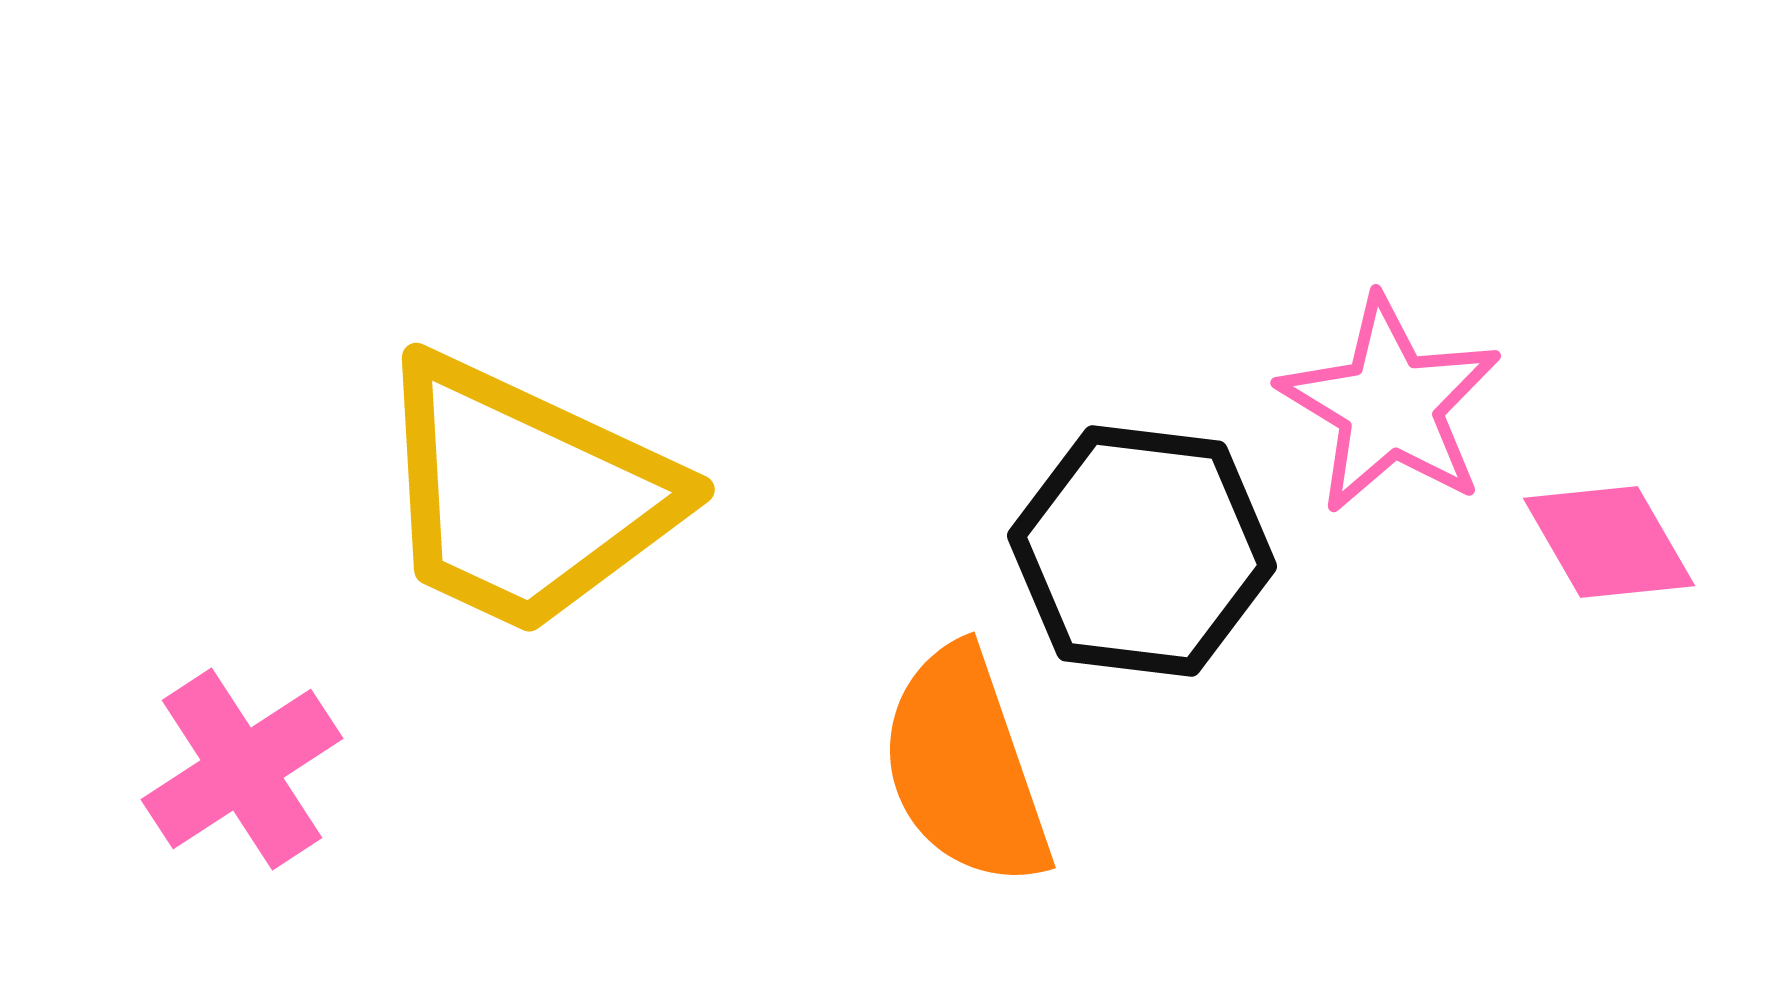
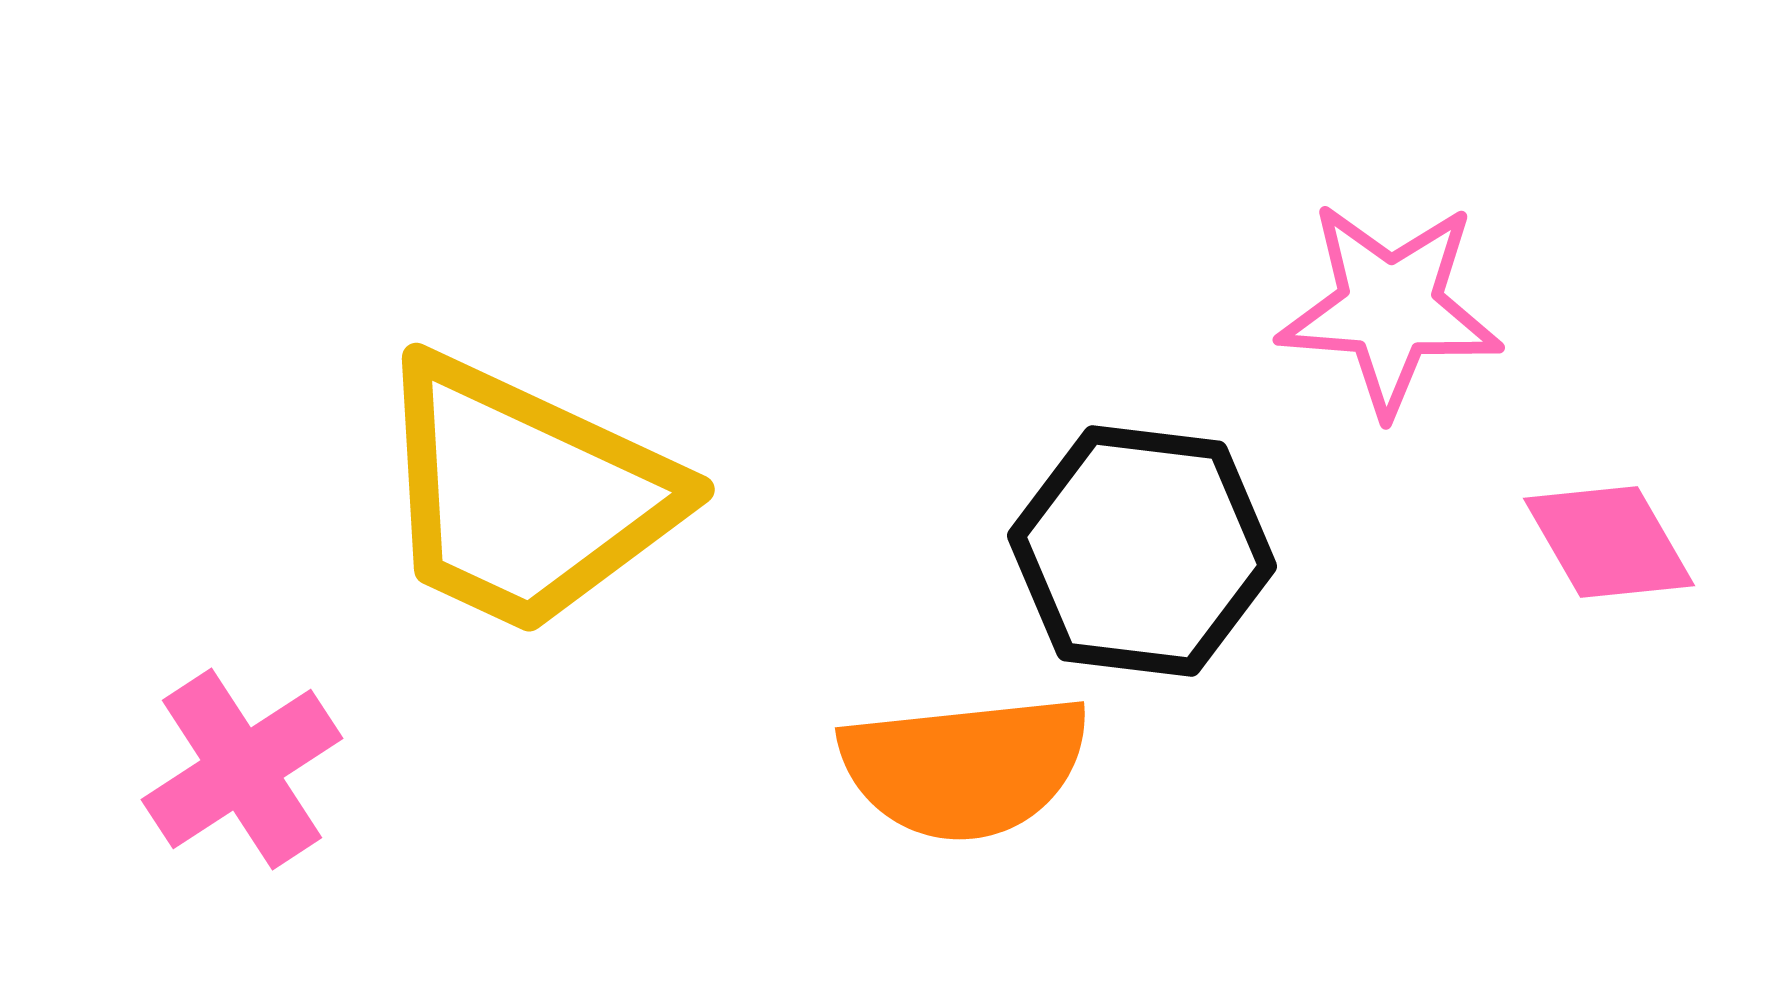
pink star: moved 97 px up; rotated 27 degrees counterclockwise
orange semicircle: rotated 77 degrees counterclockwise
